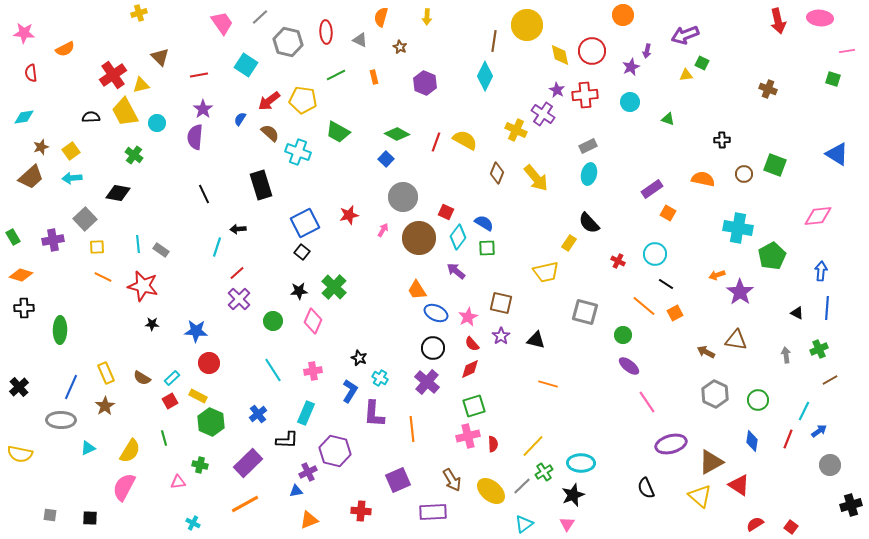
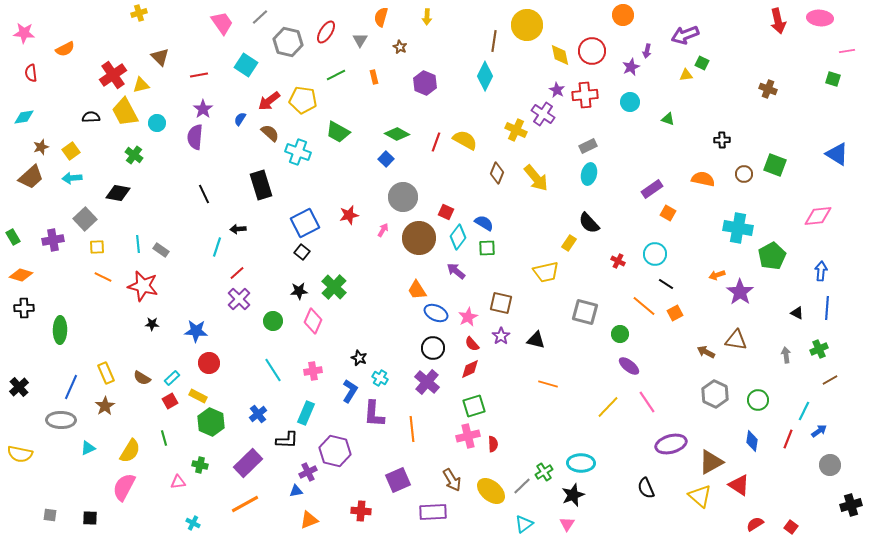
red ellipse at (326, 32): rotated 35 degrees clockwise
gray triangle at (360, 40): rotated 35 degrees clockwise
green circle at (623, 335): moved 3 px left, 1 px up
yellow line at (533, 446): moved 75 px right, 39 px up
